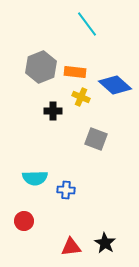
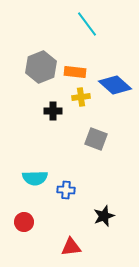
yellow cross: rotated 30 degrees counterclockwise
red circle: moved 1 px down
black star: moved 1 px left, 27 px up; rotated 20 degrees clockwise
